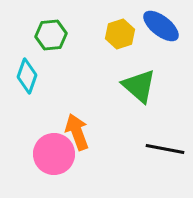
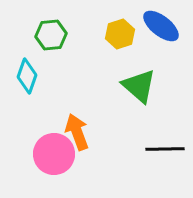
black line: rotated 12 degrees counterclockwise
